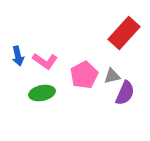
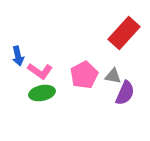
pink L-shape: moved 5 px left, 10 px down
gray triangle: moved 1 px right; rotated 24 degrees clockwise
